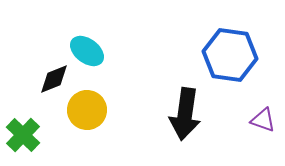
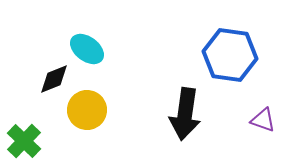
cyan ellipse: moved 2 px up
green cross: moved 1 px right, 6 px down
